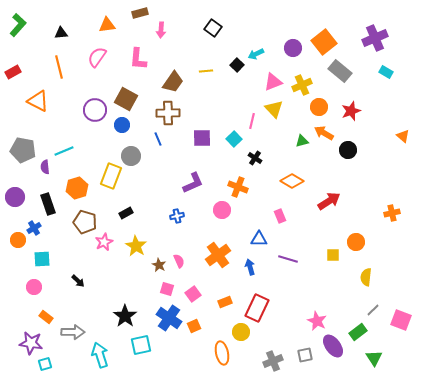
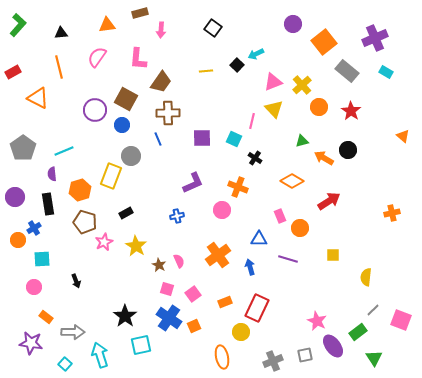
purple circle at (293, 48): moved 24 px up
gray rectangle at (340, 71): moved 7 px right
brown trapezoid at (173, 82): moved 12 px left
yellow cross at (302, 85): rotated 18 degrees counterclockwise
orange triangle at (38, 101): moved 3 px up
red star at (351, 111): rotated 18 degrees counterclockwise
orange arrow at (324, 133): moved 25 px down
cyan square at (234, 139): rotated 21 degrees counterclockwise
gray pentagon at (23, 150): moved 2 px up; rotated 25 degrees clockwise
purple semicircle at (45, 167): moved 7 px right, 7 px down
orange hexagon at (77, 188): moved 3 px right, 2 px down
black rectangle at (48, 204): rotated 10 degrees clockwise
orange circle at (356, 242): moved 56 px left, 14 px up
black arrow at (78, 281): moved 2 px left; rotated 24 degrees clockwise
orange ellipse at (222, 353): moved 4 px down
cyan square at (45, 364): moved 20 px right; rotated 32 degrees counterclockwise
